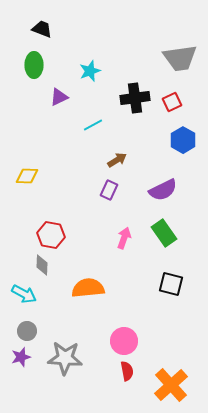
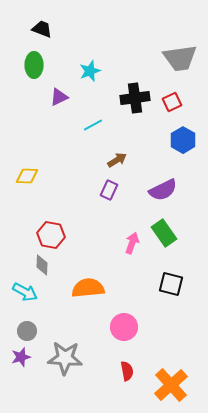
pink arrow: moved 8 px right, 5 px down
cyan arrow: moved 1 px right, 2 px up
pink circle: moved 14 px up
